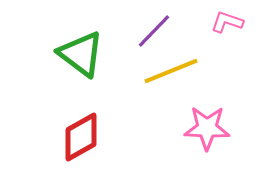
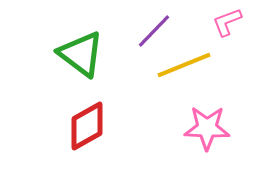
pink L-shape: rotated 40 degrees counterclockwise
yellow line: moved 13 px right, 6 px up
red diamond: moved 6 px right, 11 px up
